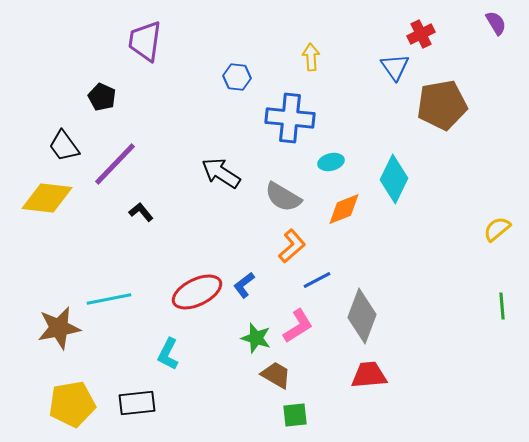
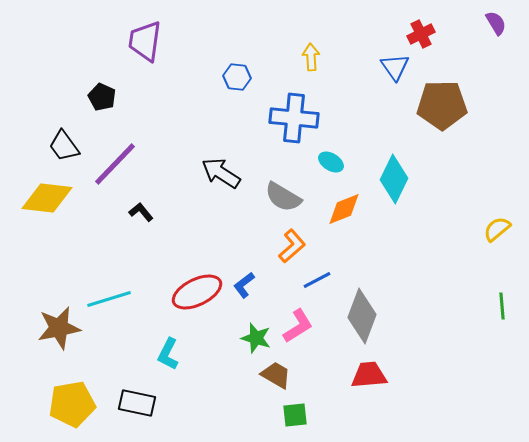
brown pentagon: rotated 9 degrees clockwise
blue cross: moved 4 px right
cyan ellipse: rotated 45 degrees clockwise
cyan line: rotated 6 degrees counterclockwise
black rectangle: rotated 18 degrees clockwise
